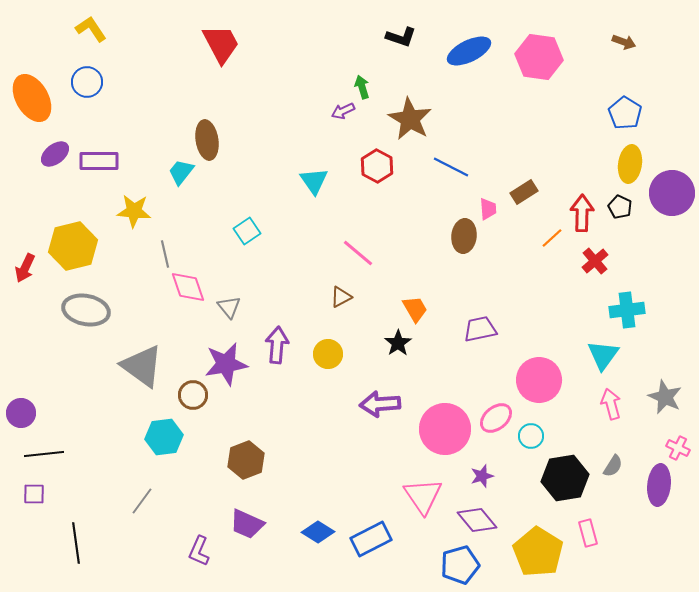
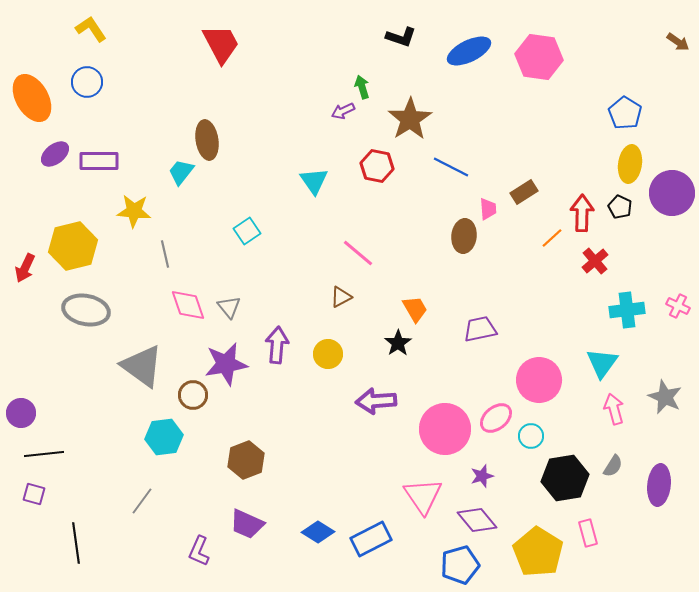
brown arrow at (624, 42): moved 54 px right; rotated 15 degrees clockwise
brown star at (410, 119): rotated 9 degrees clockwise
red hexagon at (377, 166): rotated 16 degrees counterclockwise
pink diamond at (188, 287): moved 18 px down
cyan triangle at (603, 355): moved 1 px left, 8 px down
purple arrow at (380, 404): moved 4 px left, 3 px up
pink arrow at (611, 404): moved 3 px right, 5 px down
pink cross at (678, 448): moved 142 px up
purple square at (34, 494): rotated 15 degrees clockwise
